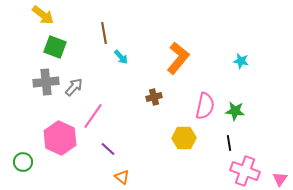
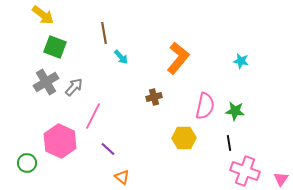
gray cross: rotated 25 degrees counterclockwise
pink line: rotated 8 degrees counterclockwise
pink hexagon: moved 3 px down
green circle: moved 4 px right, 1 px down
pink triangle: moved 1 px right
